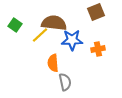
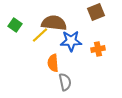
blue star: moved 1 px left, 1 px down
